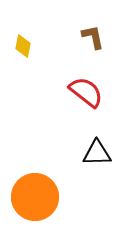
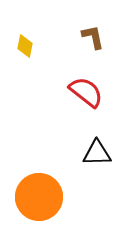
yellow diamond: moved 2 px right
orange circle: moved 4 px right
